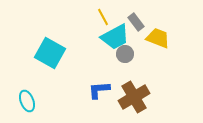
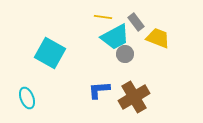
yellow line: rotated 54 degrees counterclockwise
cyan ellipse: moved 3 px up
